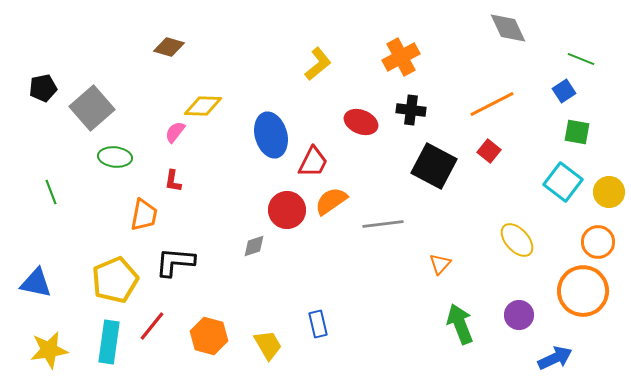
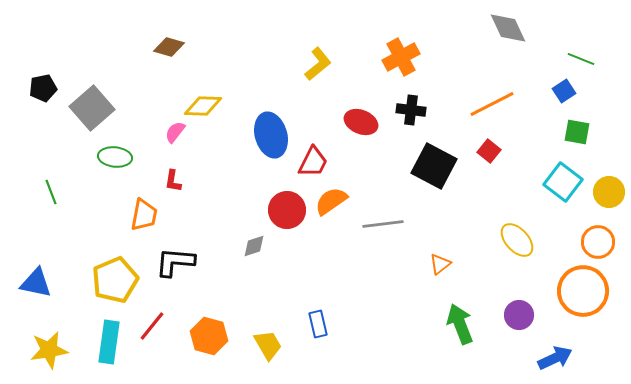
orange triangle at (440, 264): rotated 10 degrees clockwise
